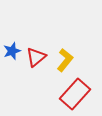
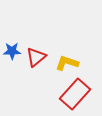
blue star: rotated 18 degrees clockwise
yellow L-shape: moved 2 px right, 3 px down; rotated 110 degrees counterclockwise
